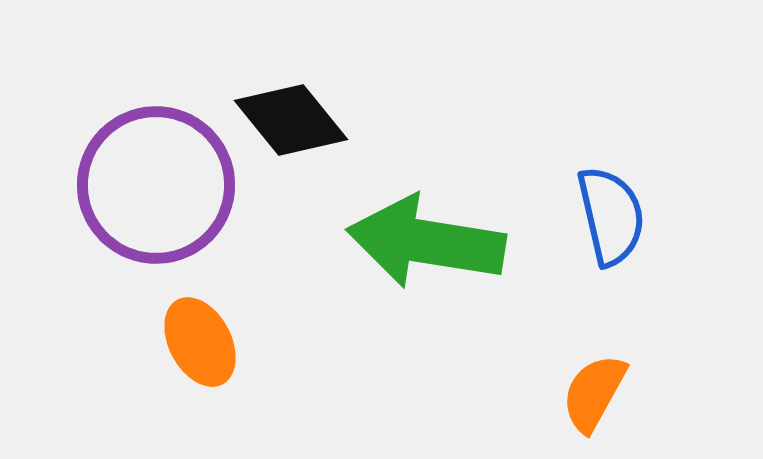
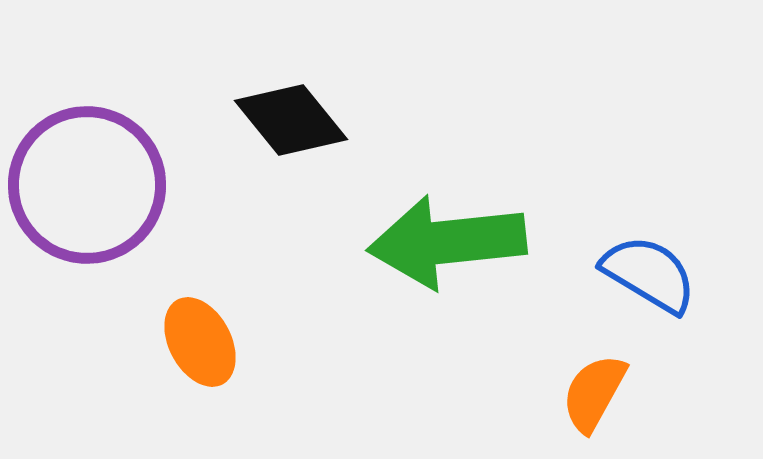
purple circle: moved 69 px left
blue semicircle: moved 38 px right, 58 px down; rotated 46 degrees counterclockwise
green arrow: moved 21 px right; rotated 15 degrees counterclockwise
